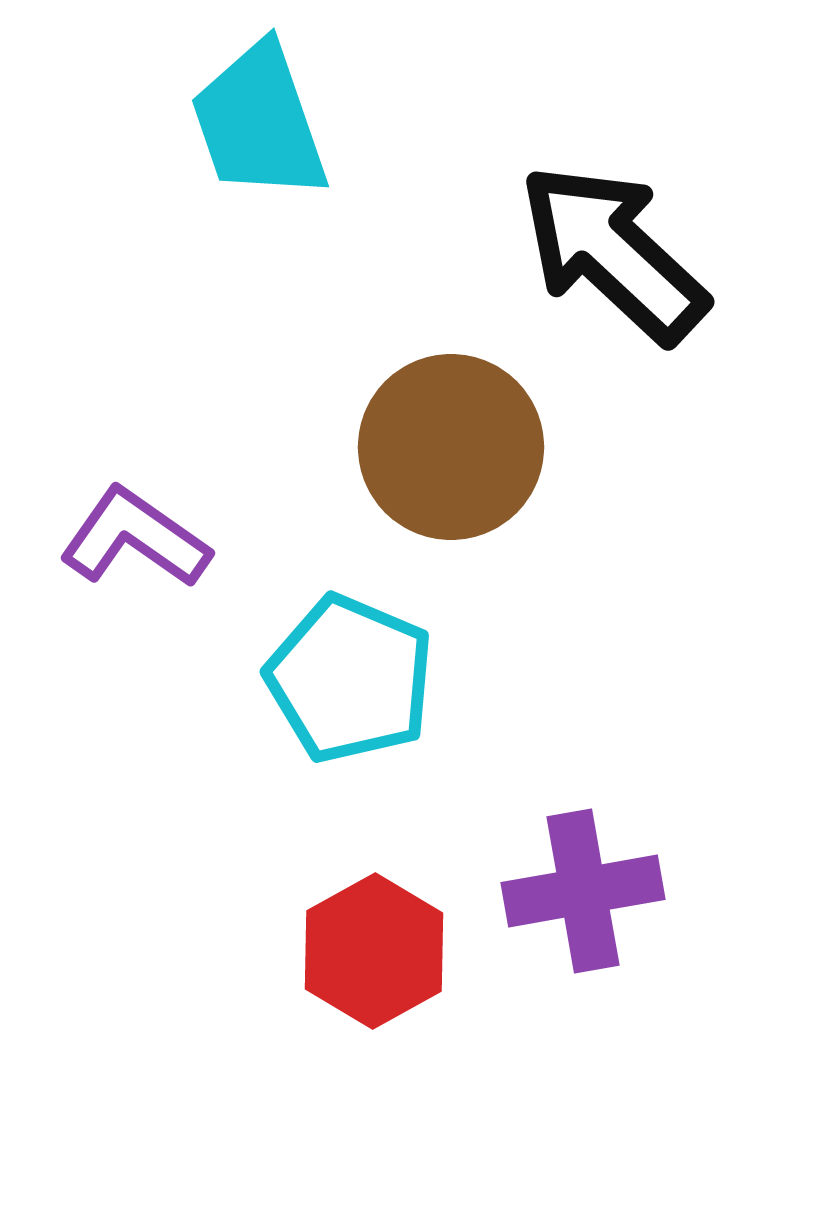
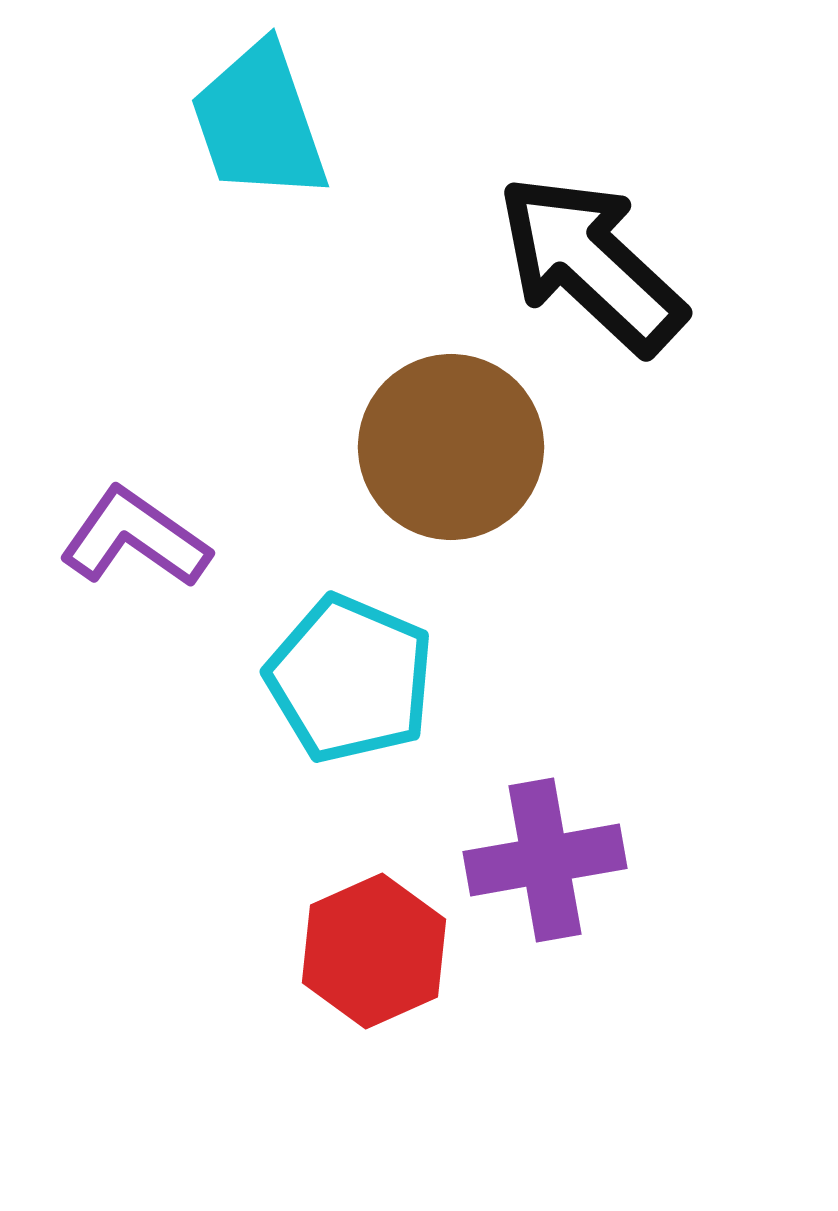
black arrow: moved 22 px left, 11 px down
purple cross: moved 38 px left, 31 px up
red hexagon: rotated 5 degrees clockwise
